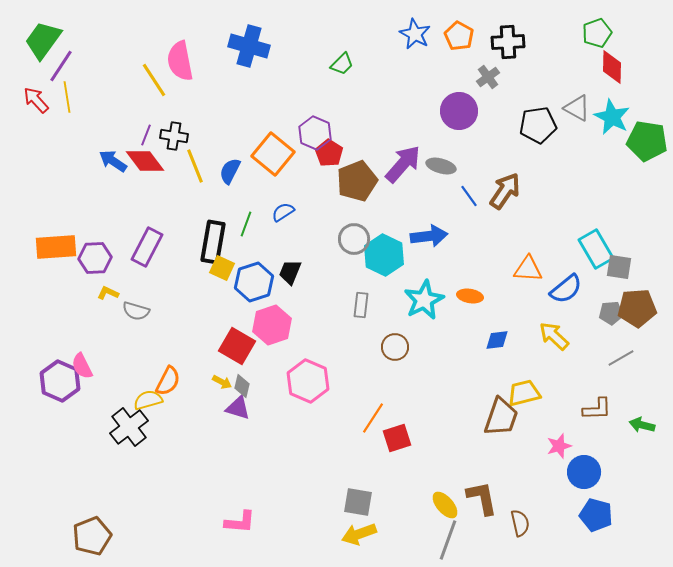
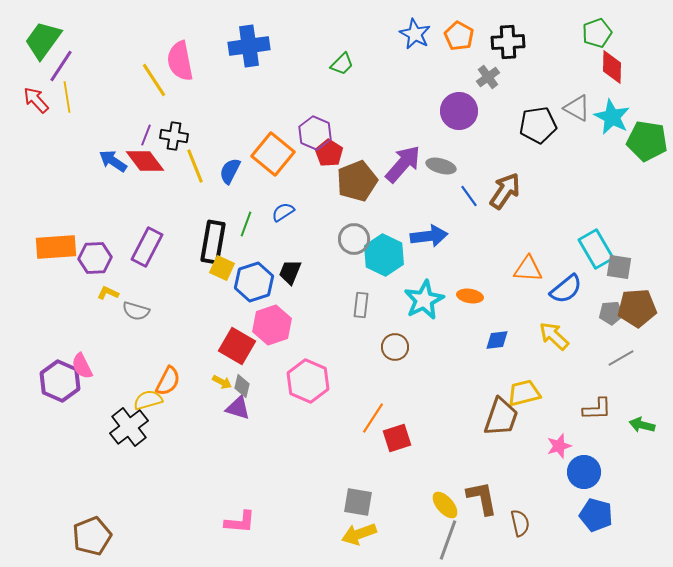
blue cross at (249, 46): rotated 24 degrees counterclockwise
